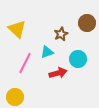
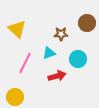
brown star: rotated 24 degrees clockwise
cyan triangle: moved 2 px right, 1 px down
red arrow: moved 1 px left, 3 px down
